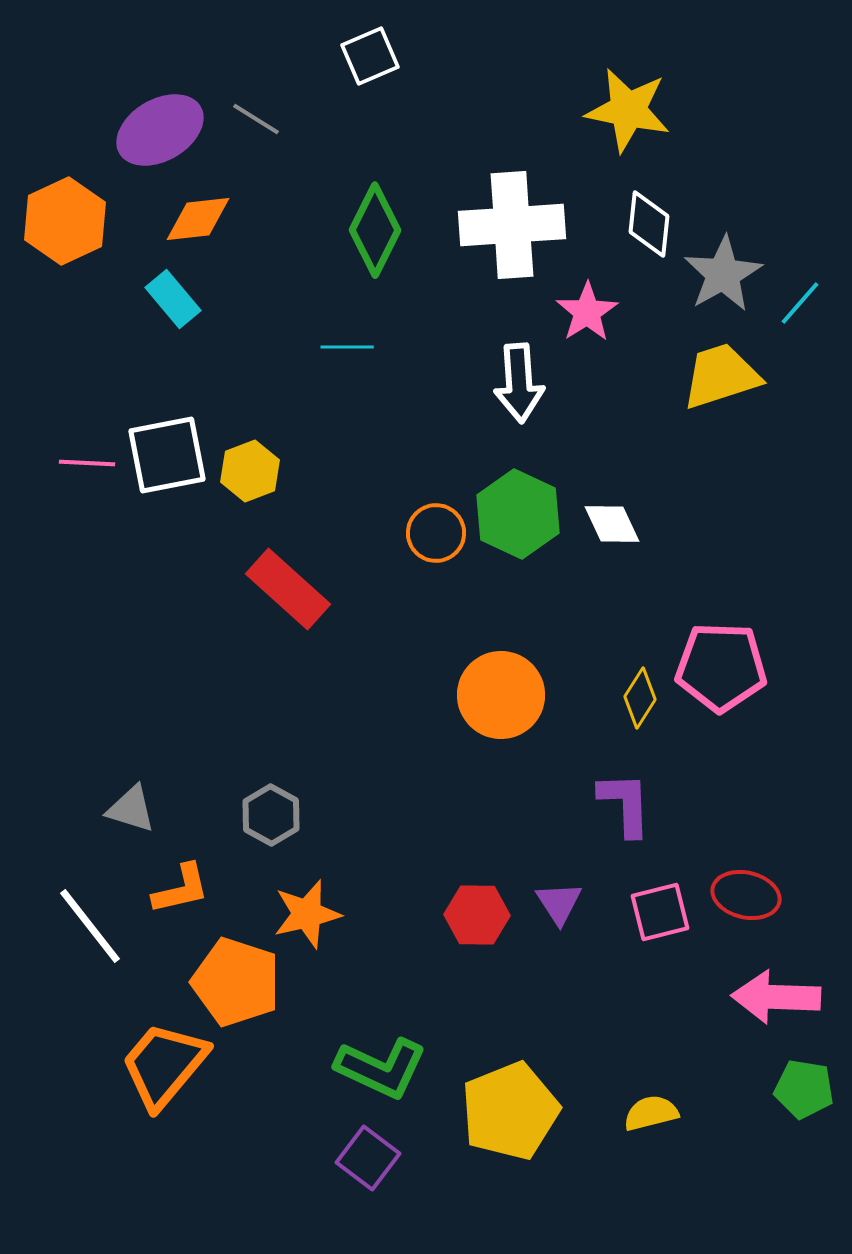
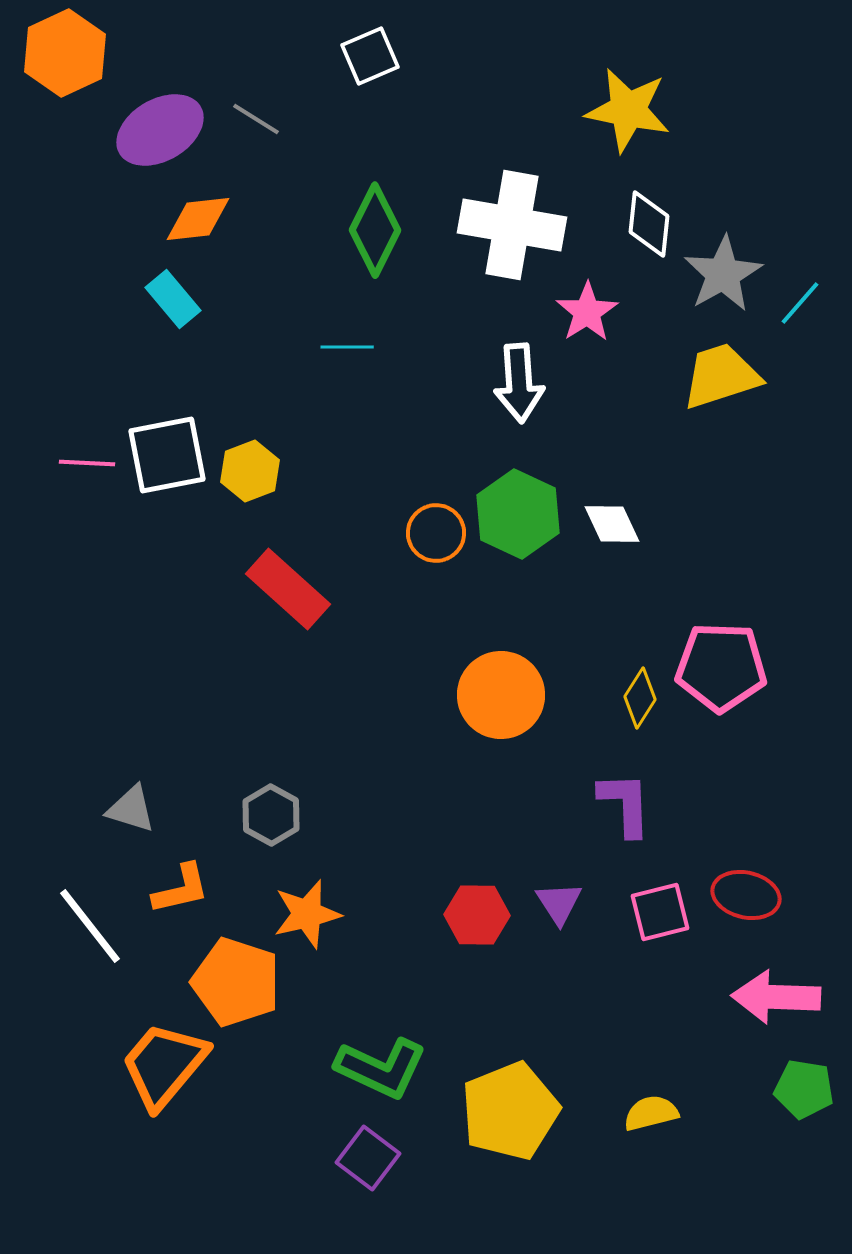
orange hexagon at (65, 221): moved 168 px up
white cross at (512, 225): rotated 14 degrees clockwise
